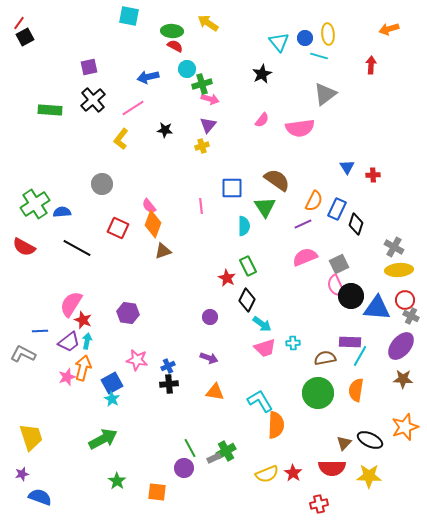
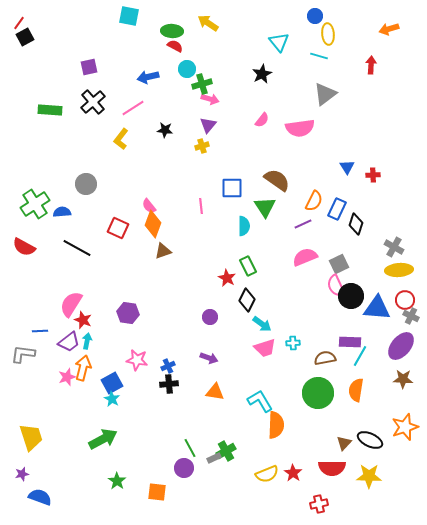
blue circle at (305, 38): moved 10 px right, 22 px up
black cross at (93, 100): moved 2 px down
gray circle at (102, 184): moved 16 px left
gray L-shape at (23, 354): rotated 20 degrees counterclockwise
